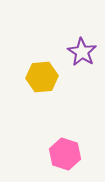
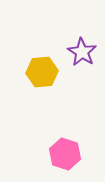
yellow hexagon: moved 5 px up
